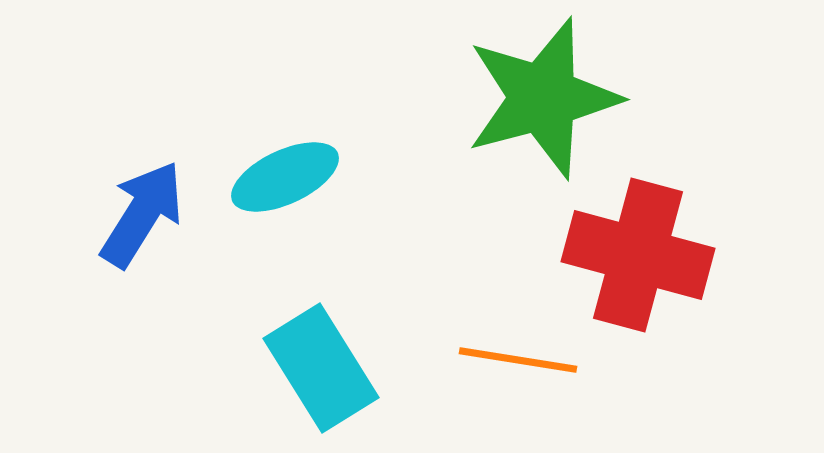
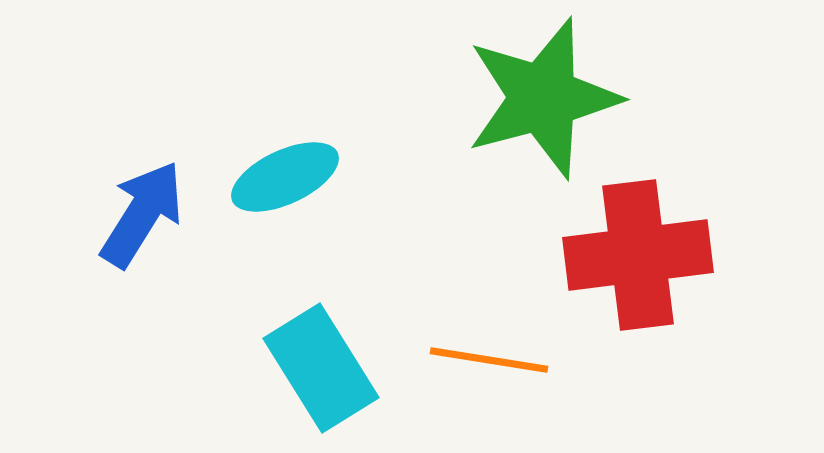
red cross: rotated 22 degrees counterclockwise
orange line: moved 29 px left
